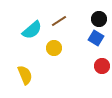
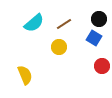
brown line: moved 5 px right, 3 px down
cyan semicircle: moved 2 px right, 7 px up
blue square: moved 2 px left
yellow circle: moved 5 px right, 1 px up
